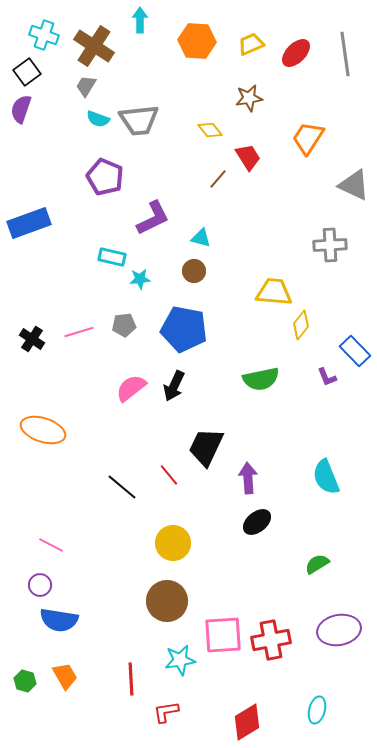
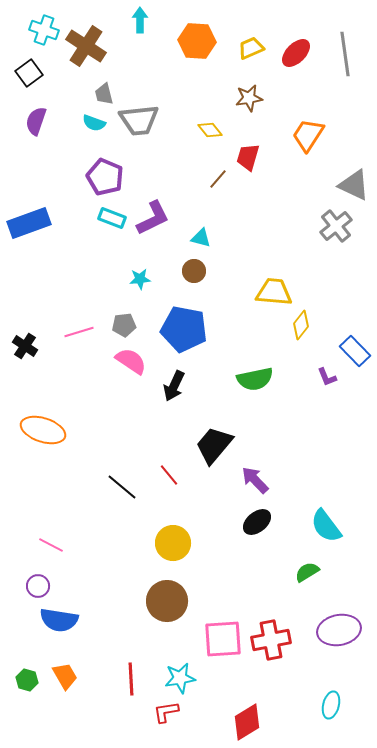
cyan cross at (44, 35): moved 5 px up
yellow trapezoid at (251, 44): moved 4 px down
brown cross at (94, 46): moved 8 px left
black square at (27, 72): moved 2 px right, 1 px down
gray trapezoid at (86, 86): moved 18 px right, 8 px down; rotated 45 degrees counterclockwise
purple semicircle at (21, 109): moved 15 px right, 12 px down
cyan semicircle at (98, 119): moved 4 px left, 4 px down
orange trapezoid at (308, 138): moved 3 px up
red trapezoid at (248, 157): rotated 132 degrees counterclockwise
gray cross at (330, 245): moved 6 px right, 19 px up; rotated 36 degrees counterclockwise
cyan rectangle at (112, 257): moved 39 px up; rotated 8 degrees clockwise
black cross at (32, 339): moved 7 px left, 7 px down
green semicircle at (261, 379): moved 6 px left
pink semicircle at (131, 388): moved 27 px up; rotated 72 degrees clockwise
black trapezoid at (206, 447): moved 8 px right, 2 px up; rotated 15 degrees clockwise
cyan semicircle at (326, 477): moved 49 px down; rotated 15 degrees counterclockwise
purple arrow at (248, 478): moved 7 px right, 2 px down; rotated 40 degrees counterclockwise
green semicircle at (317, 564): moved 10 px left, 8 px down
purple circle at (40, 585): moved 2 px left, 1 px down
pink square at (223, 635): moved 4 px down
cyan star at (180, 660): moved 18 px down
green hexagon at (25, 681): moved 2 px right, 1 px up
cyan ellipse at (317, 710): moved 14 px right, 5 px up
